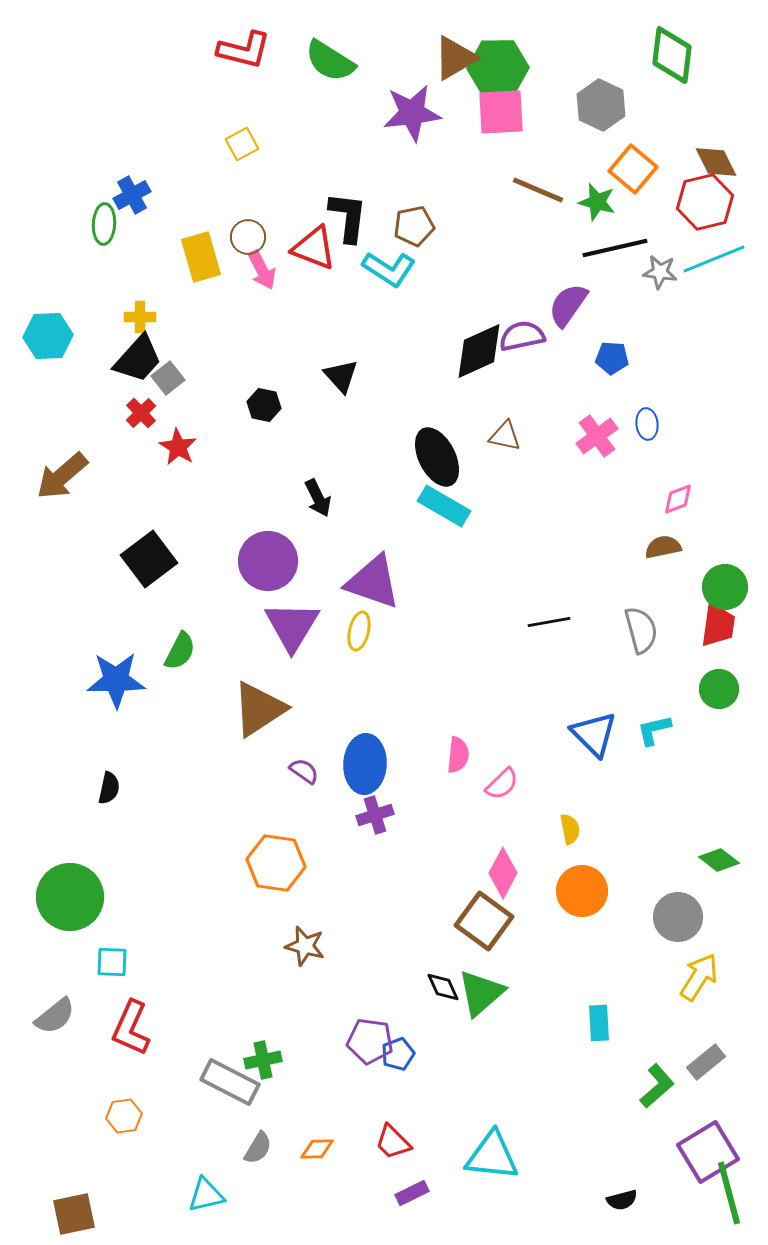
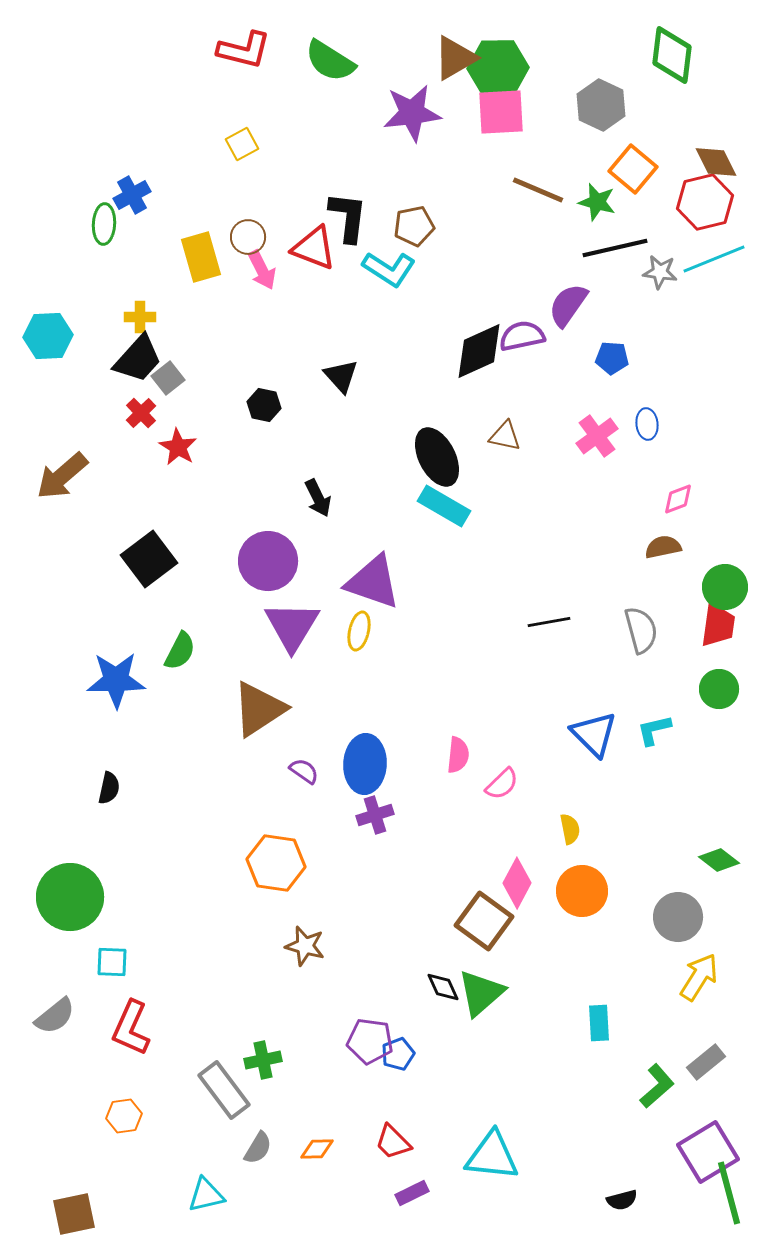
pink diamond at (503, 873): moved 14 px right, 10 px down
gray rectangle at (230, 1082): moved 6 px left, 8 px down; rotated 26 degrees clockwise
